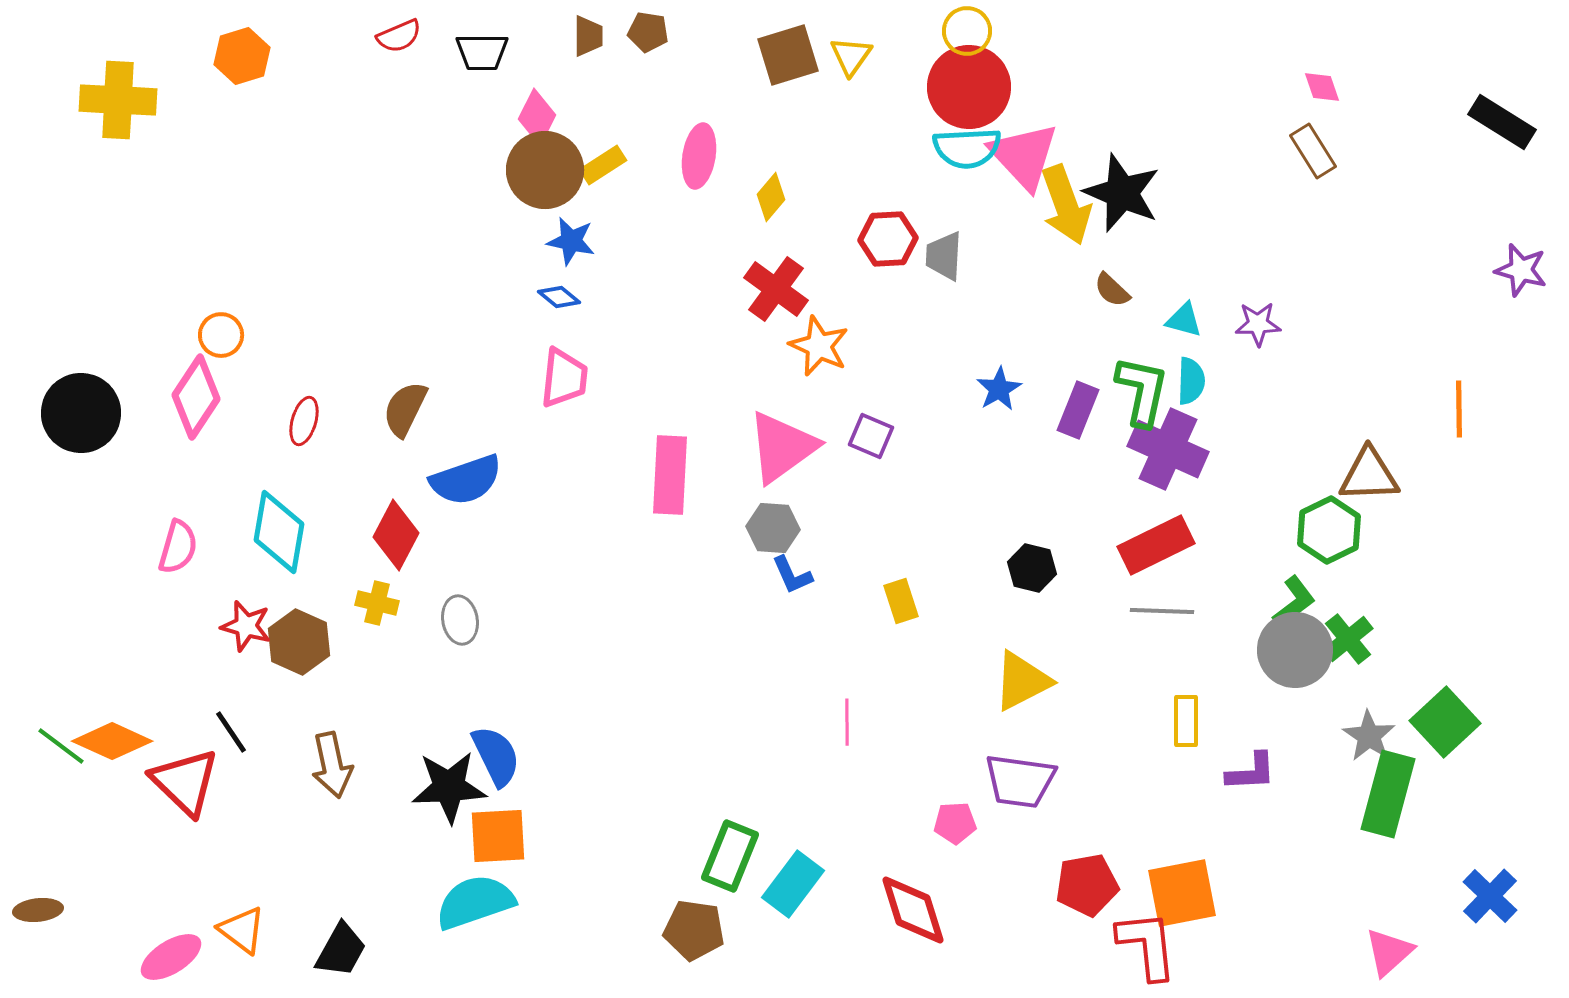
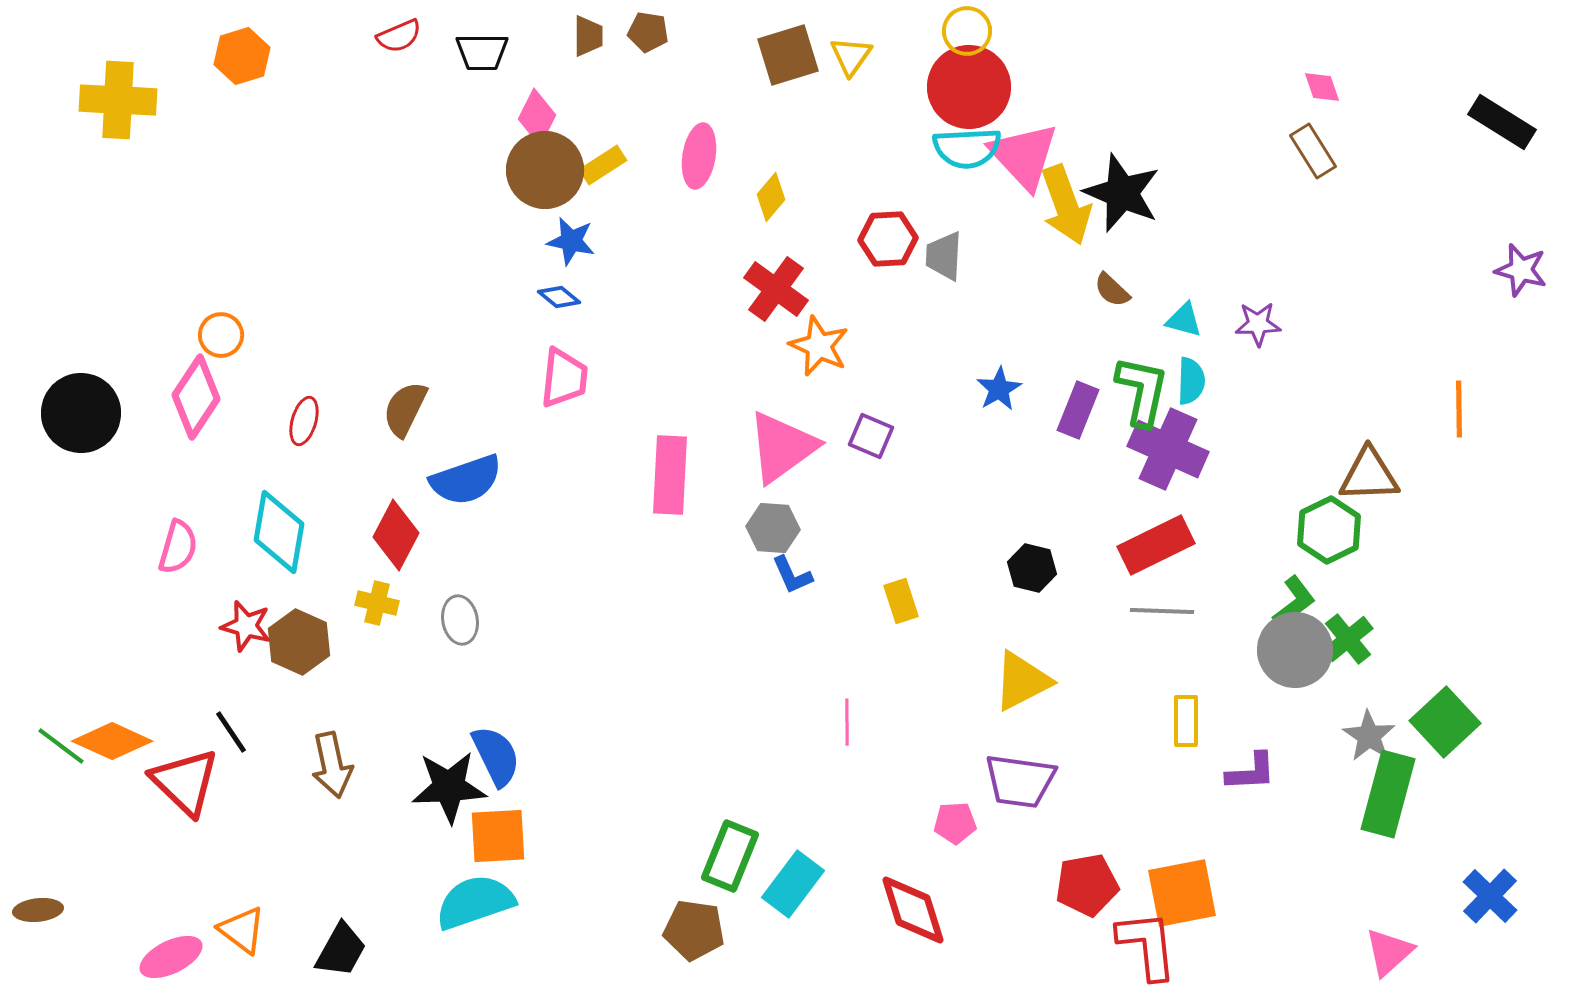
pink ellipse at (171, 957): rotated 6 degrees clockwise
